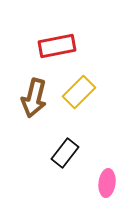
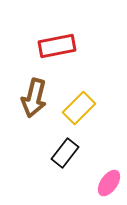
yellow rectangle: moved 16 px down
pink ellipse: moved 2 px right; rotated 28 degrees clockwise
